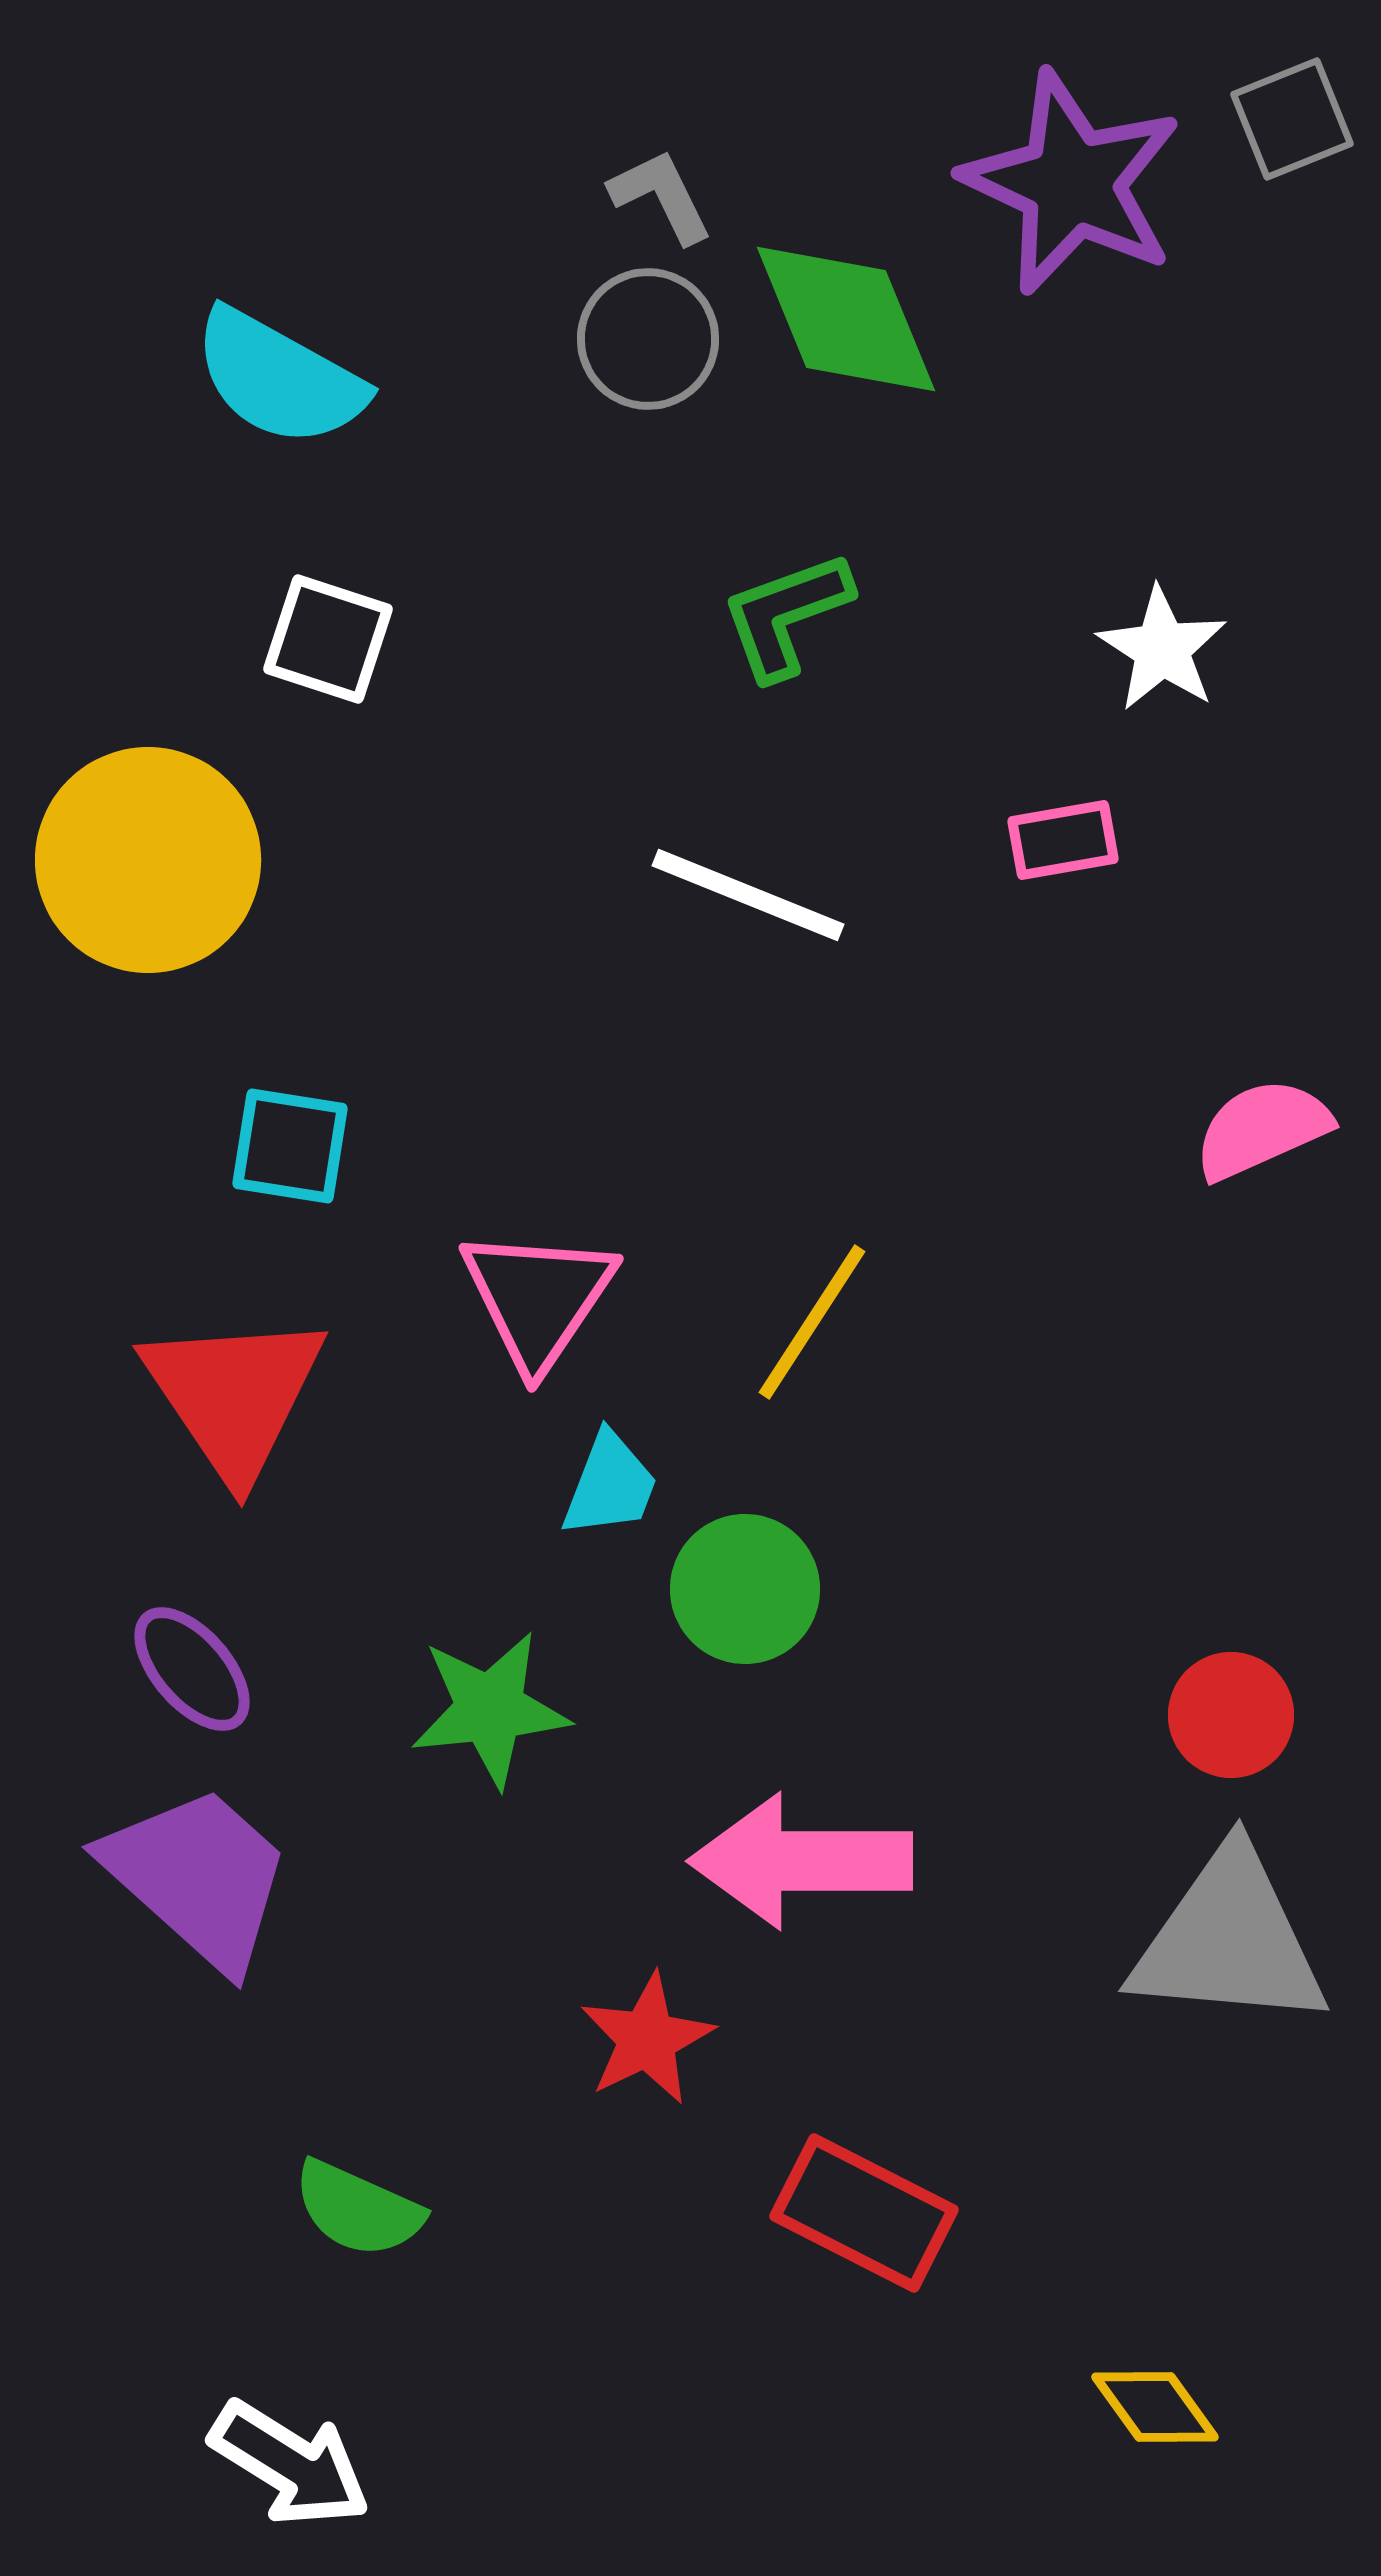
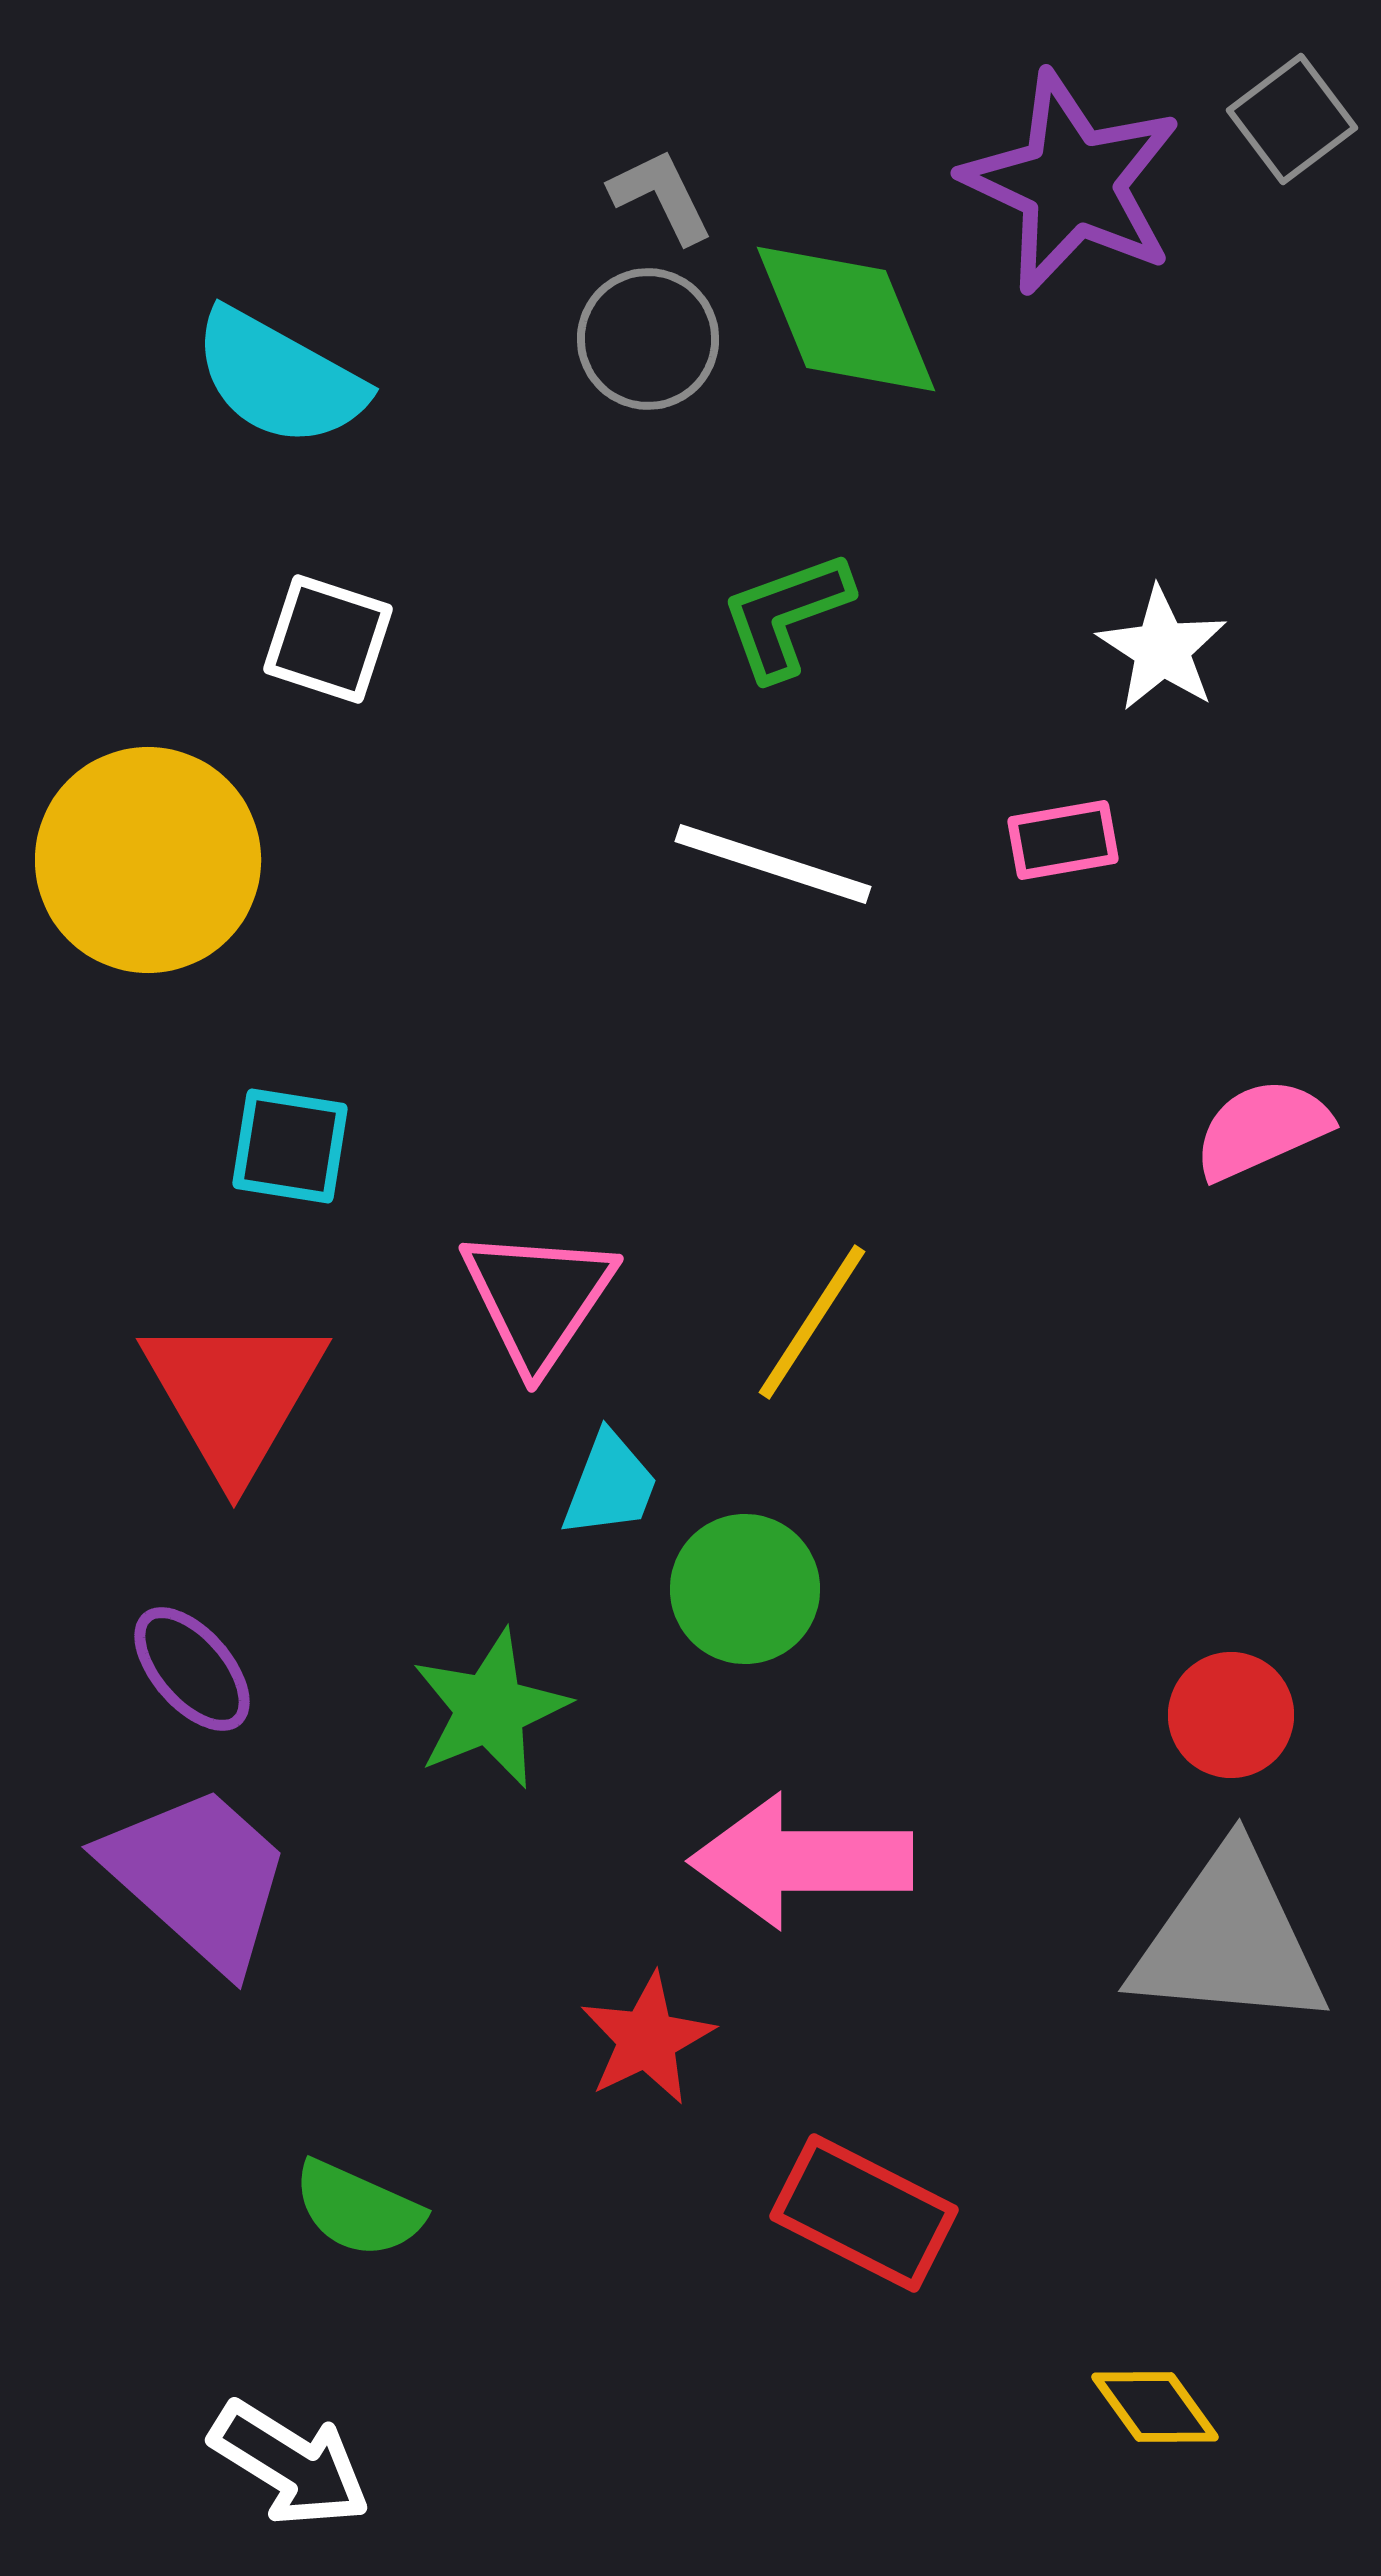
gray square: rotated 15 degrees counterclockwise
white line: moved 25 px right, 31 px up; rotated 4 degrees counterclockwise
red triangle: rotated 4 degrees clockwise
green star: rotated 16 degrees counterclockwise
